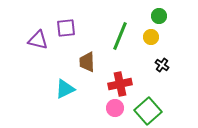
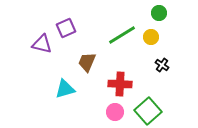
green circle: moved 3 px up
purple square: rotated 18 degrees counterclockwise
green line: moved 2 px right, 1 px up; rotated 36 degrees clockwise
purple triangle: moved 4 px right, 4 px down
brown trapezoid: rotated 25 degrees clockwise
red cross: rotated 15 degrees clockwise
cyan triangle: rotated 10 degrees clockwise
pink circle: moved 4 px down
